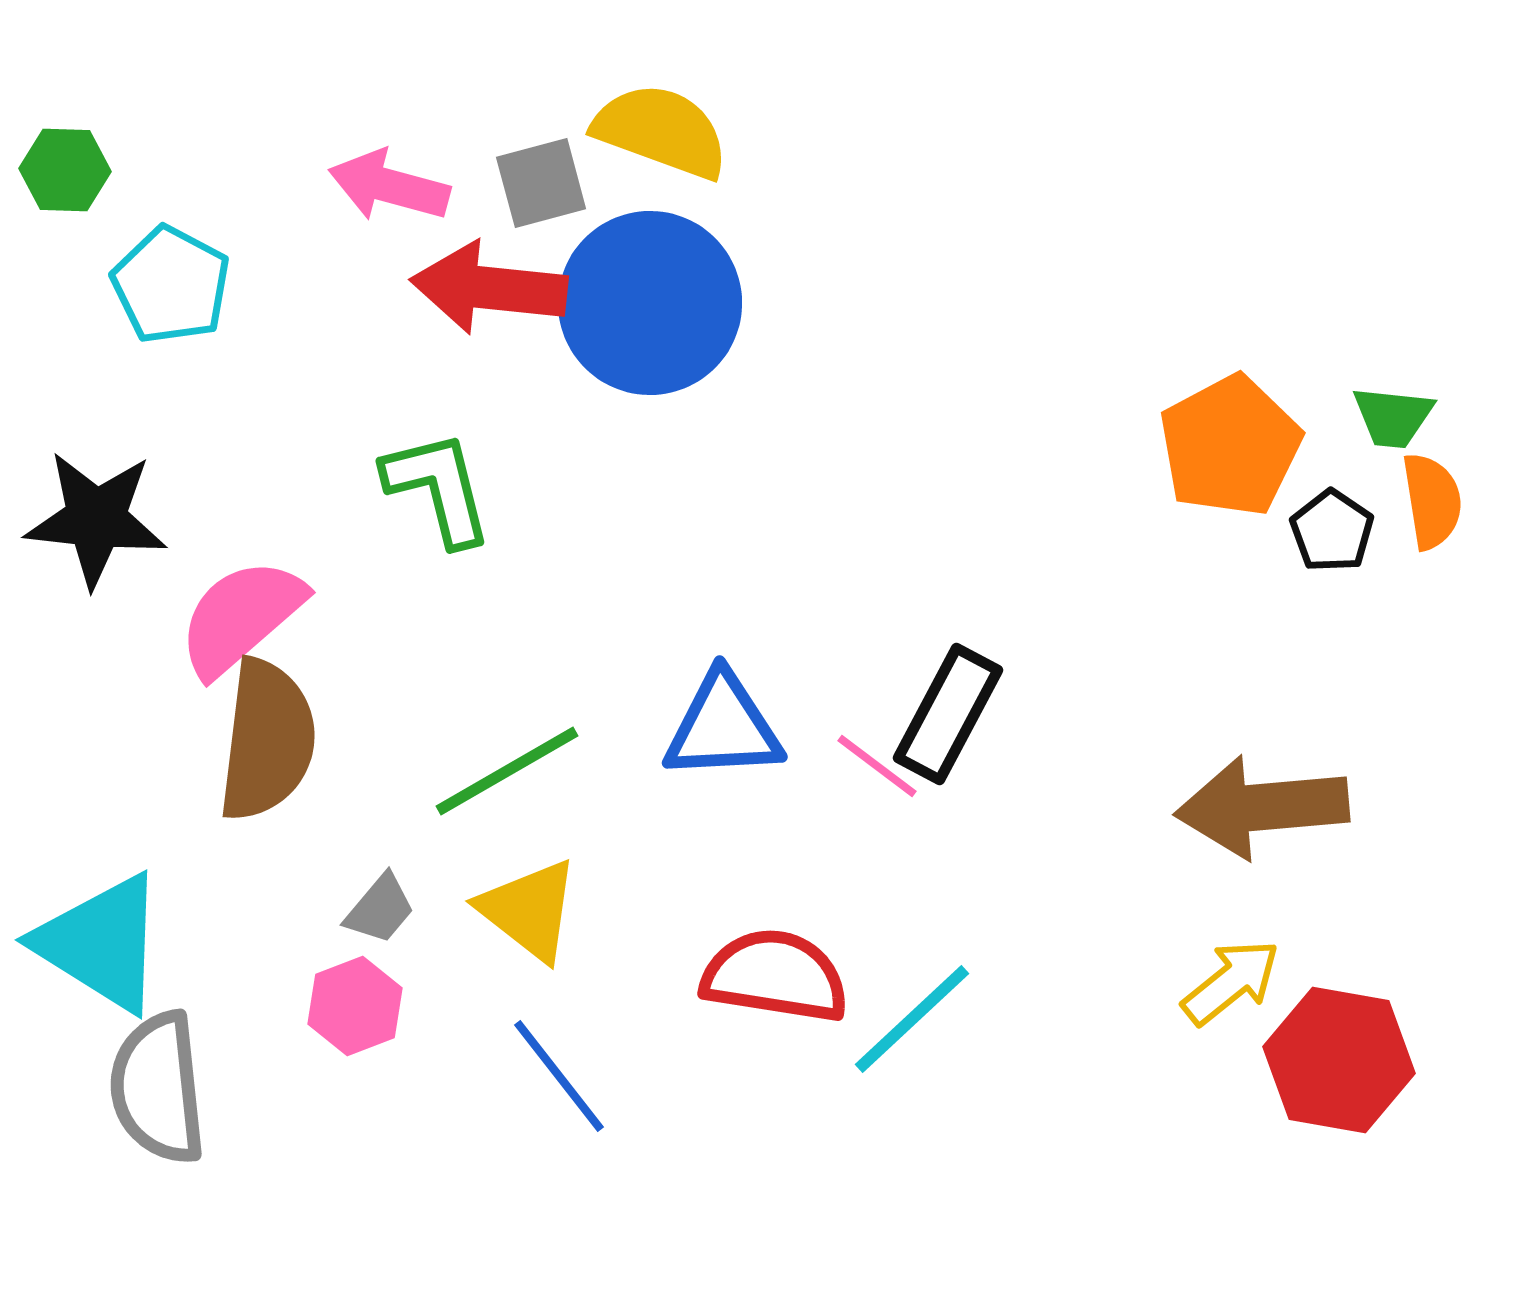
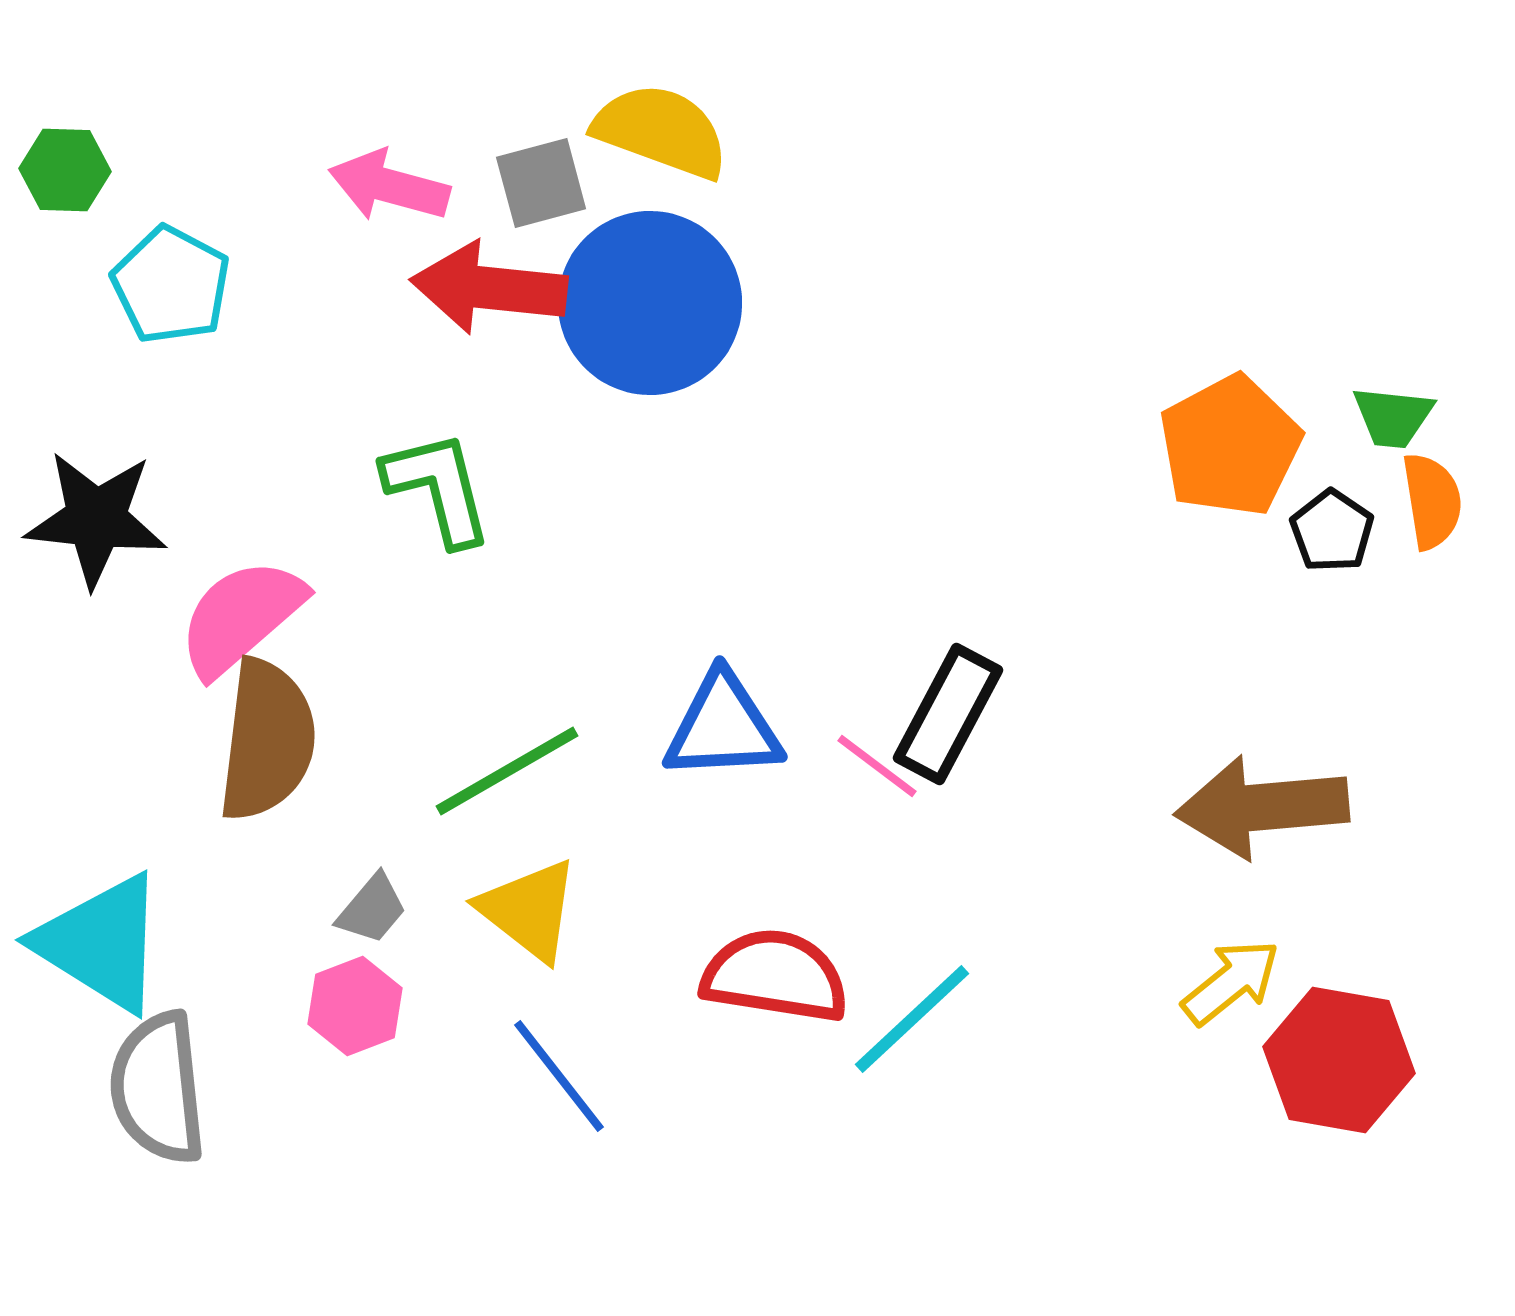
gray trapezoid: moved 8 px left
